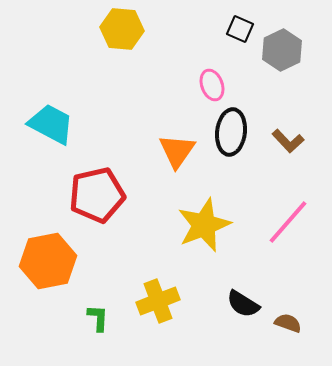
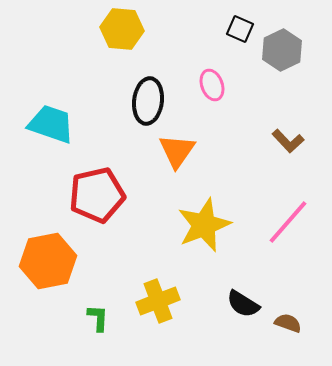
cyan trapezoid: rotated 9 degrees counterclockwise
black ellipse: moved 83 px left, 31 px up
